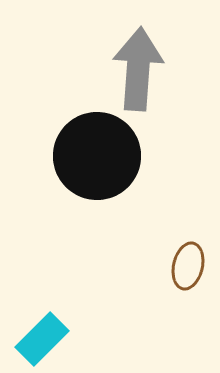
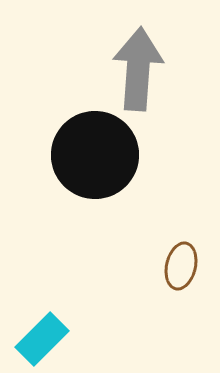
black circle: moved 2 px left, 1 px up
brown ellipse: moved 7 px left
